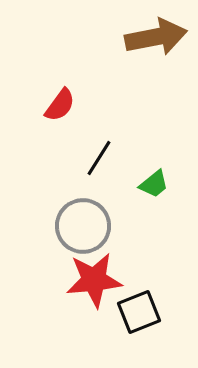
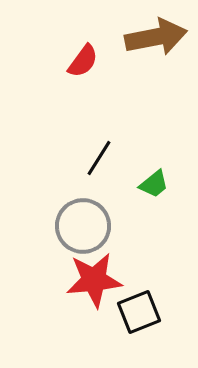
red semicircle: moved 23 px right, 44 px up
